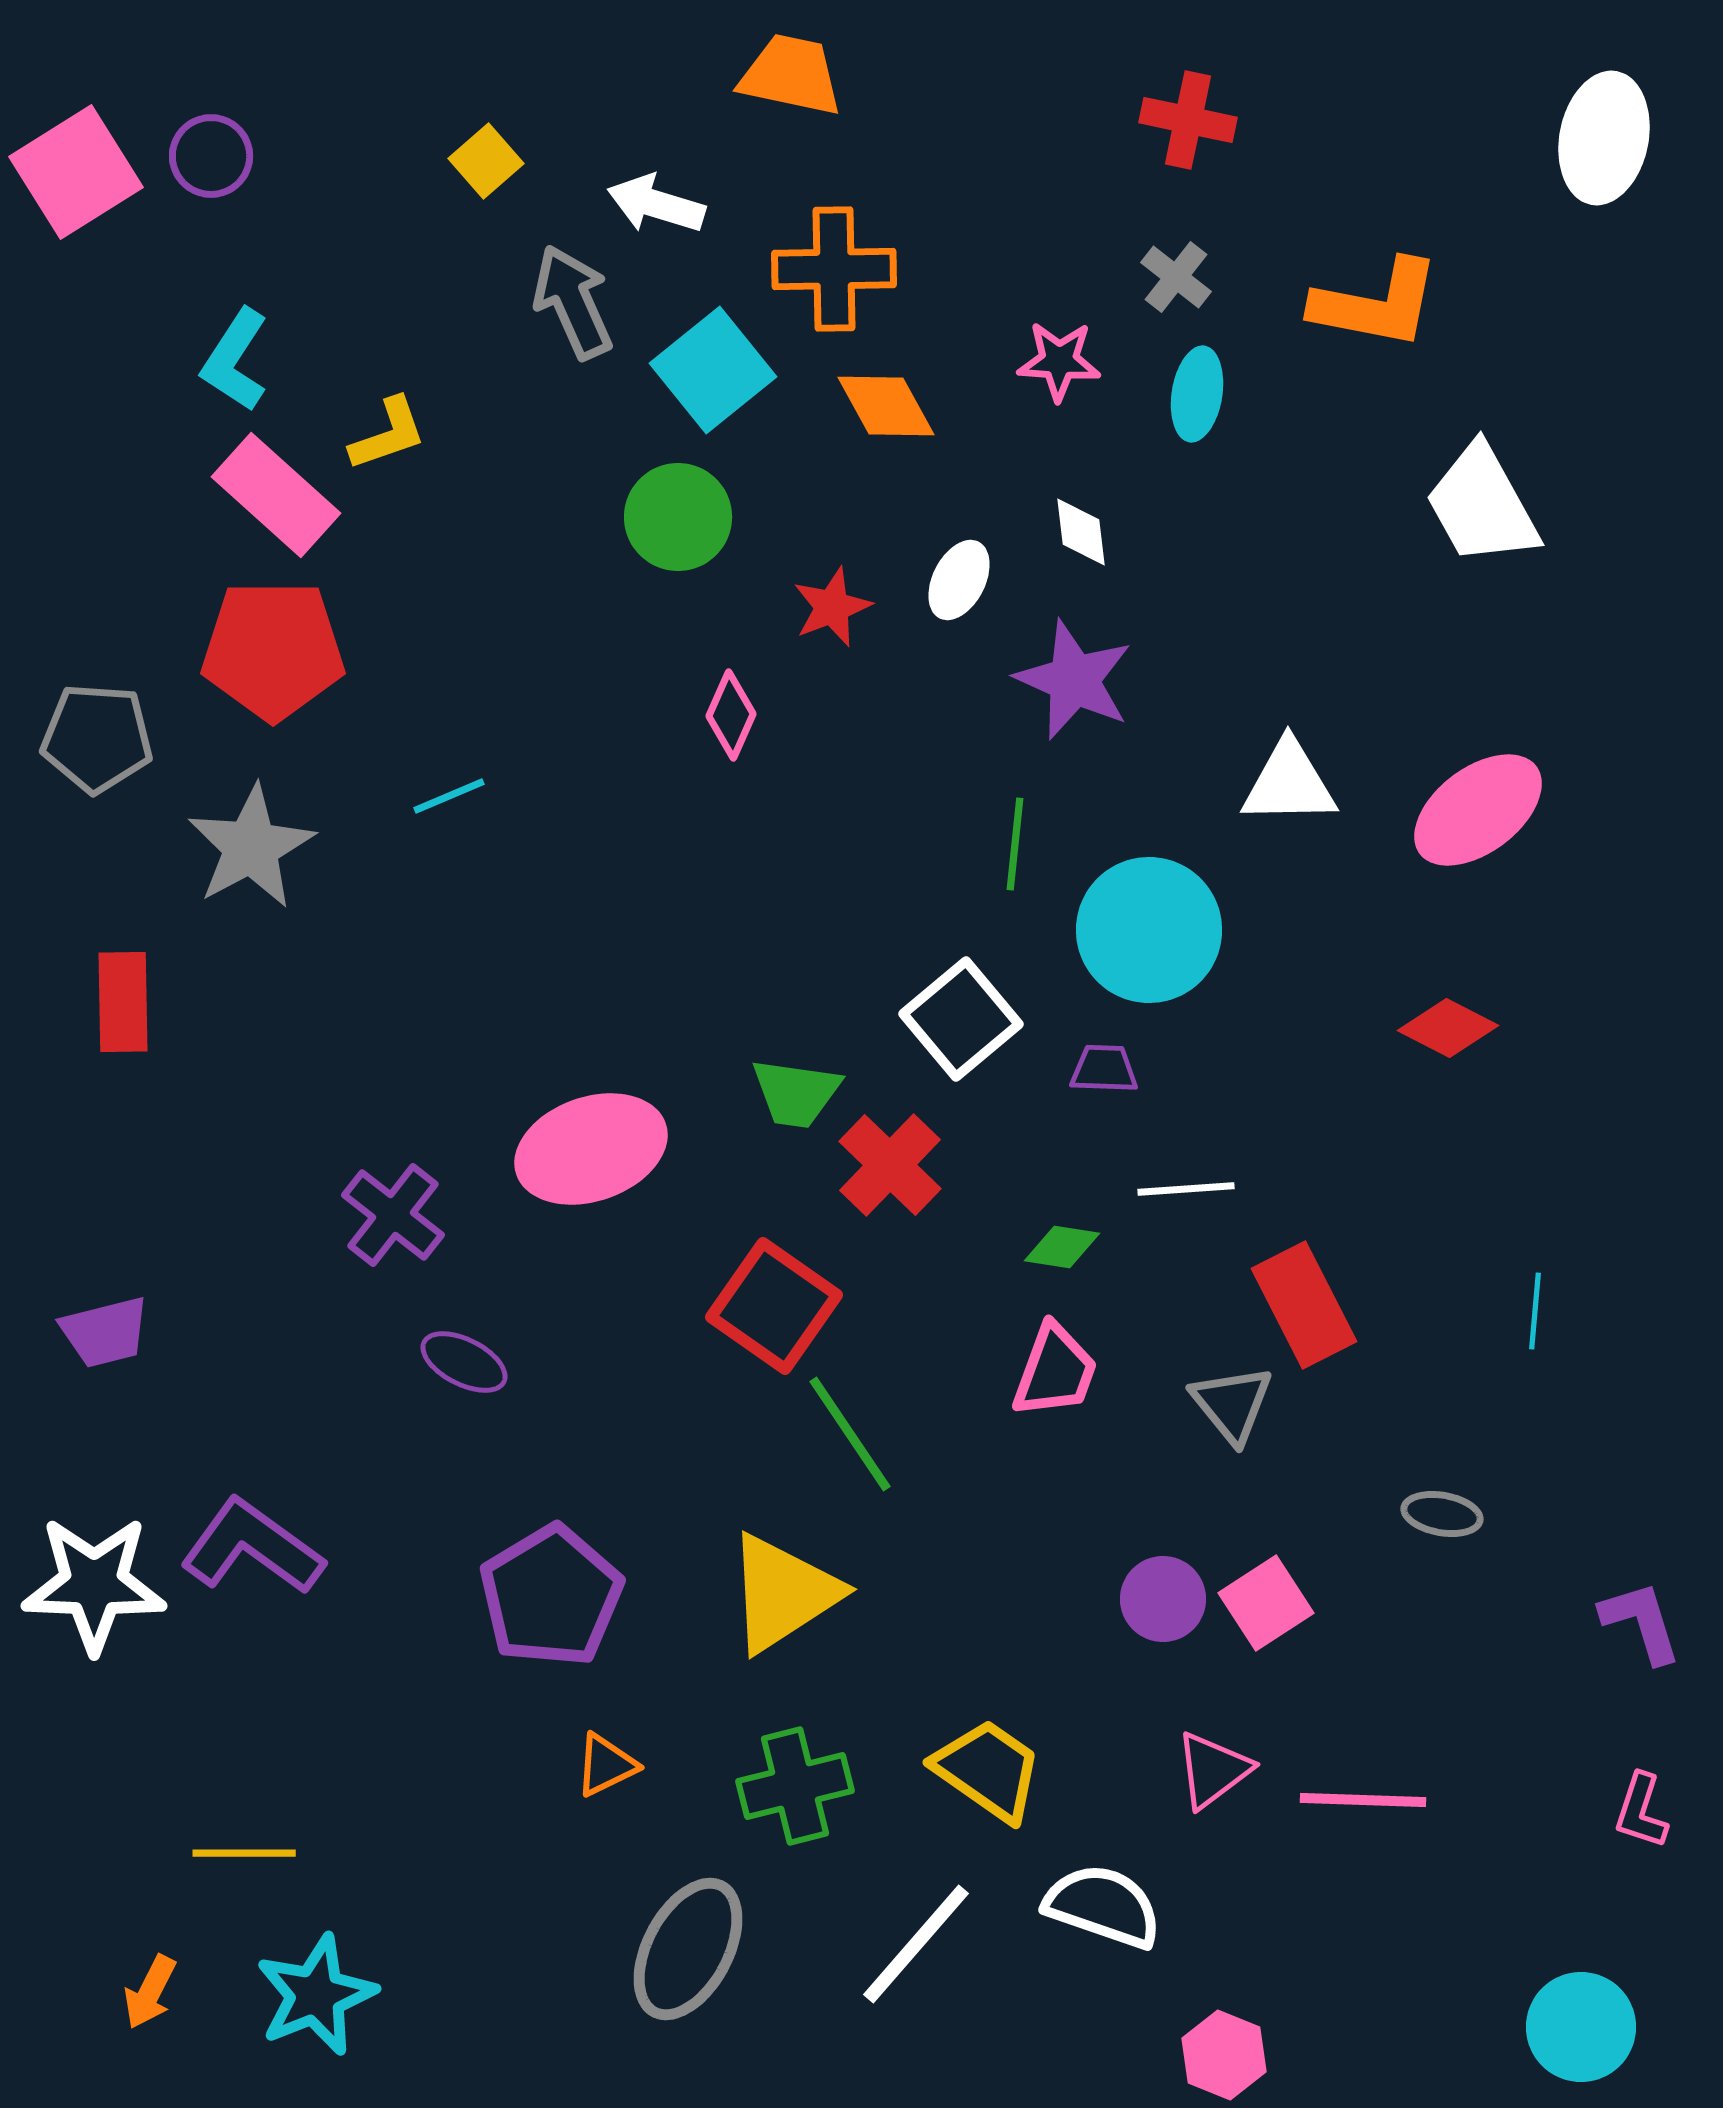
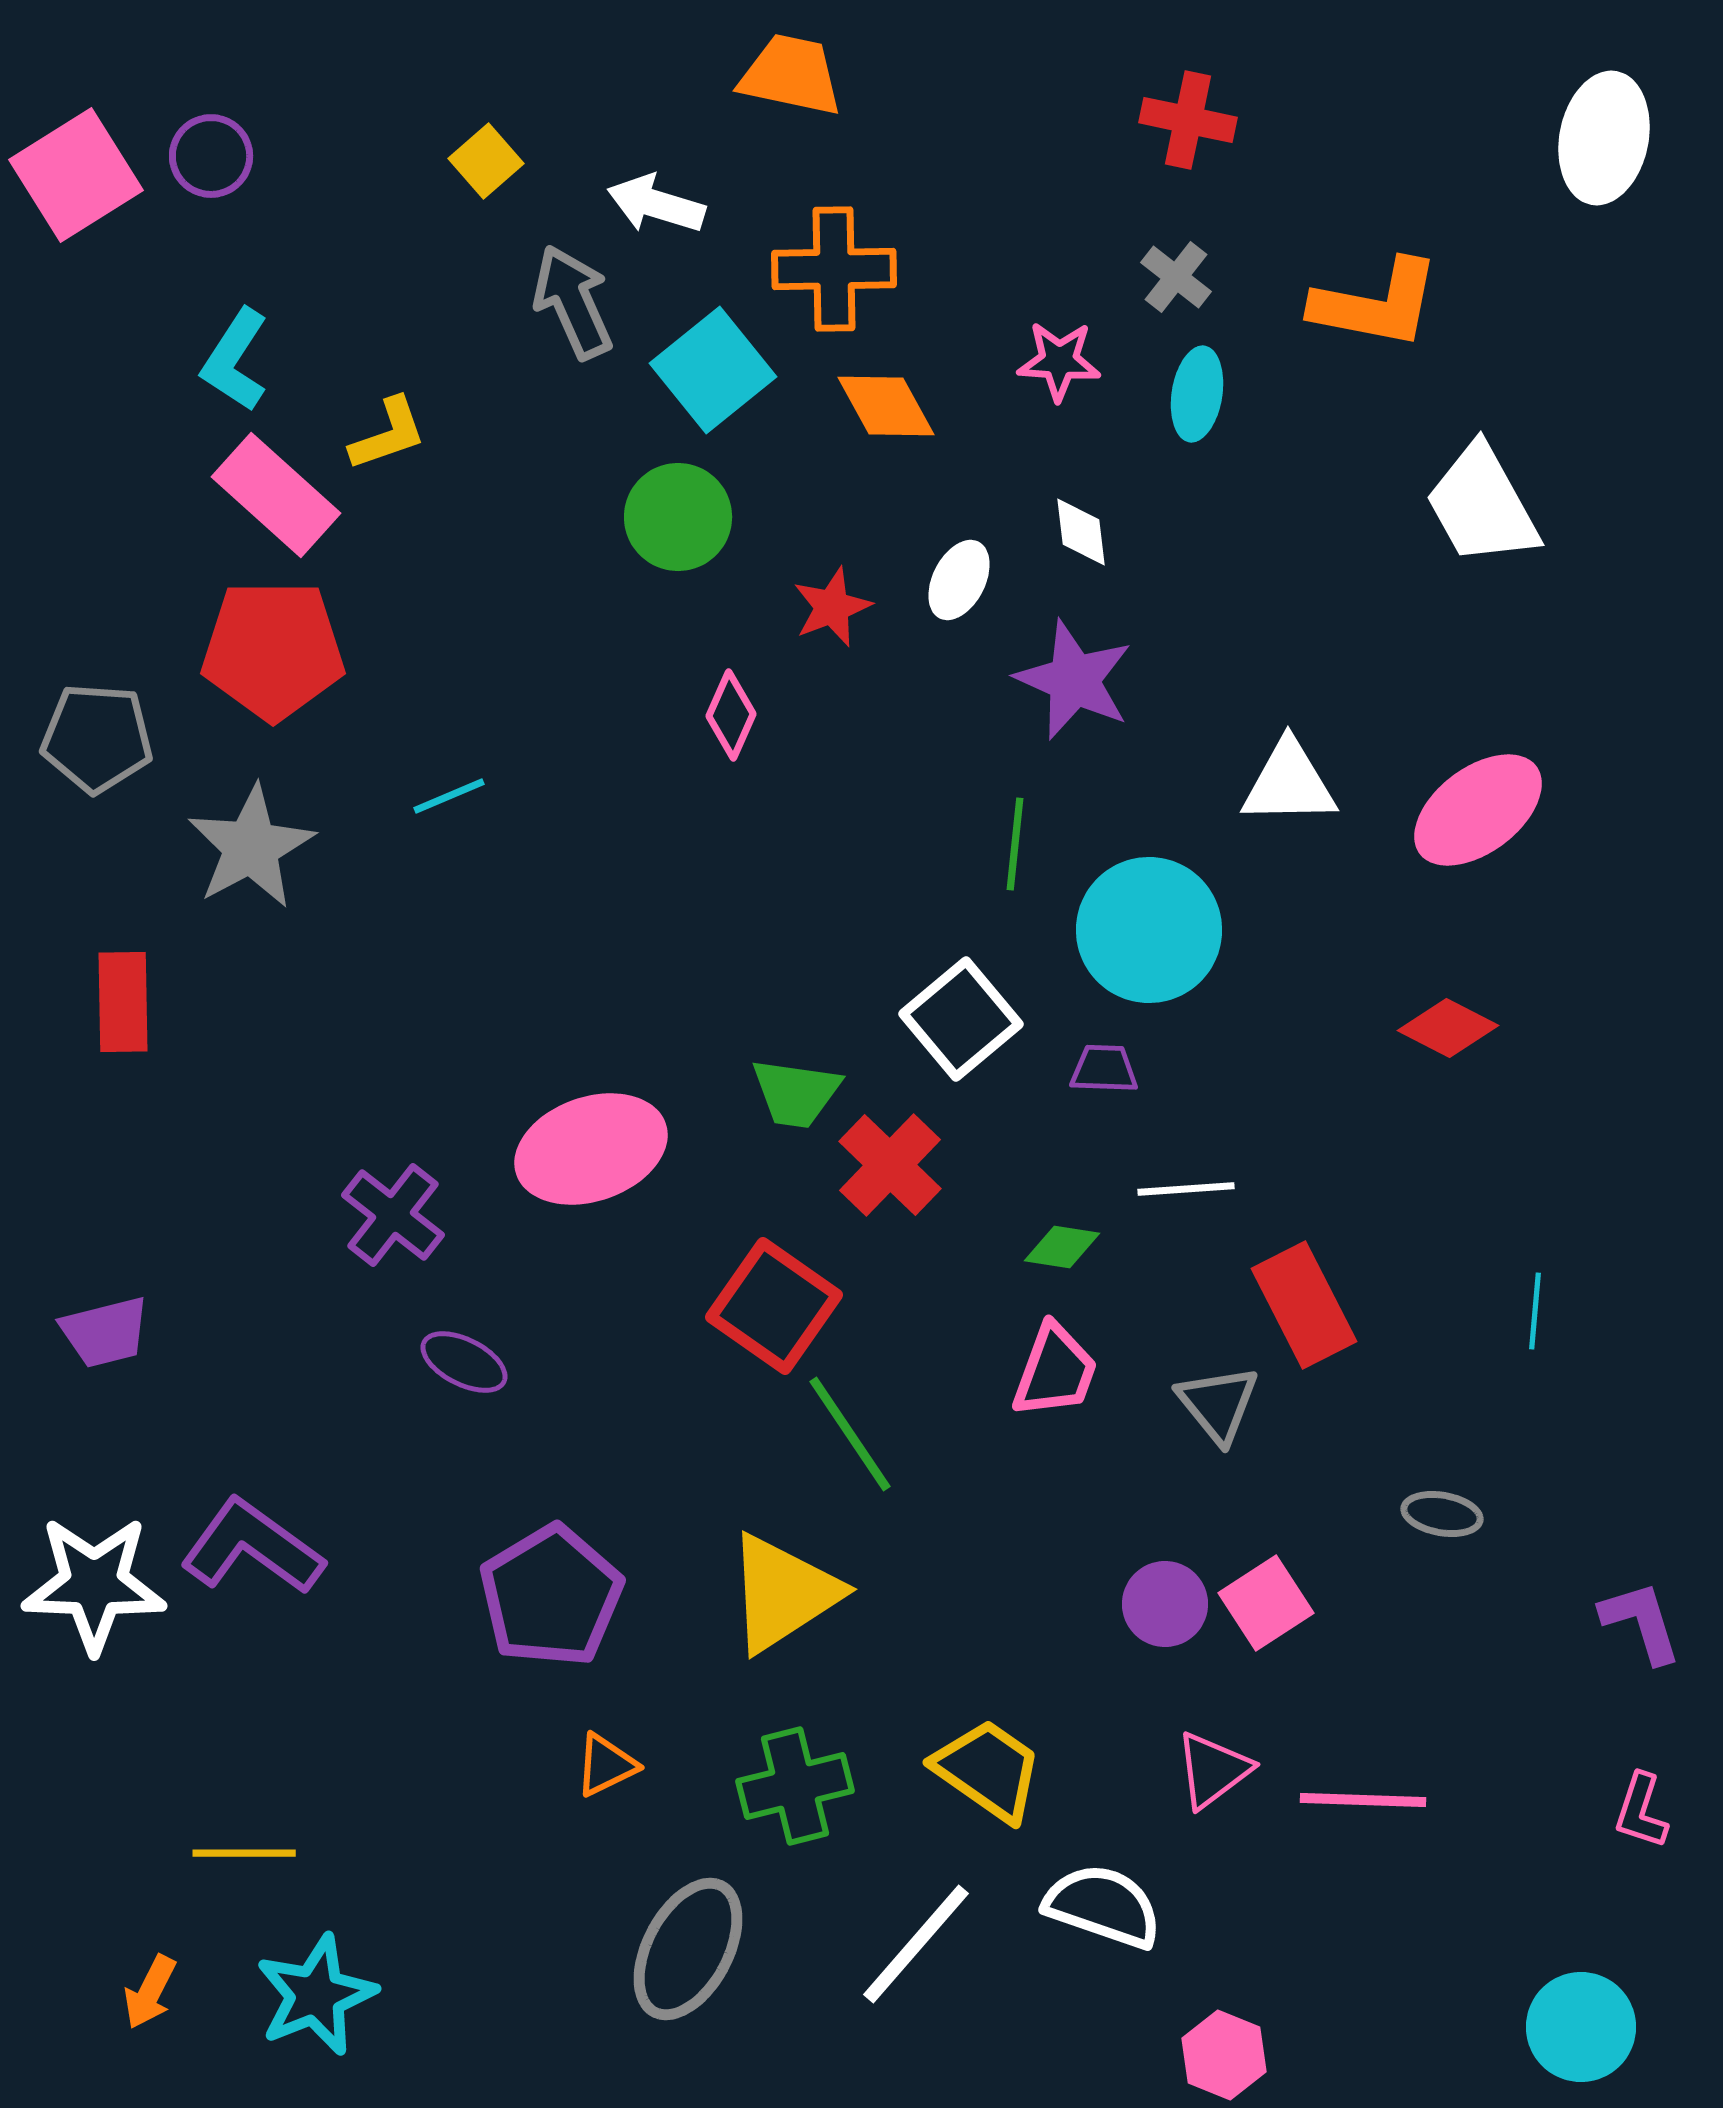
pink square at (76, 172): moved 3 px down
gray triangle at (1232, 1404): moved 14 px left
purple circle at (1163, 1599): moved 2 px right, 5 px down
